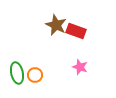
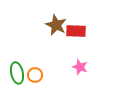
red rectangle: rotated 18 degrees counterclockwise
